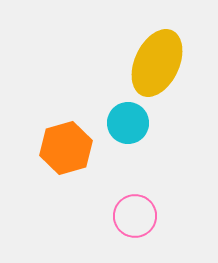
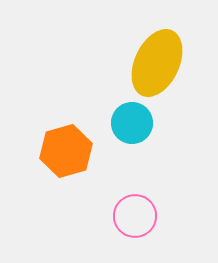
cyan circle: moved 4 px right
orange hexagon: moved 3 px down
